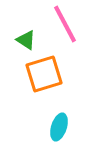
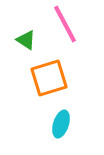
orange square: moved 5 px right, 4 px down
cyan ellipse: moved 2 px right, 3 px up
